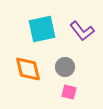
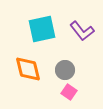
gray circle: moved 3 px down
pink square: rotated 21 degrees clockwise
